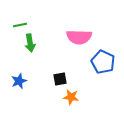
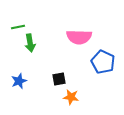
green line: moved 2 px left, 2 px down
black square: moved 1 px left
